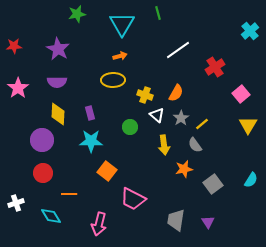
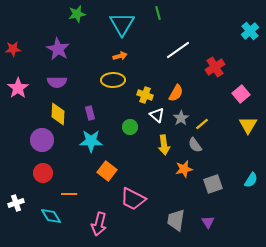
red star: moved 1 px left, 3 px down
gray square: rotated 18 degrees clockwise
